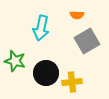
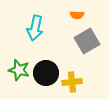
cyan arrow: moved 6 px left
green star: moved 4 px right, 9 px down
